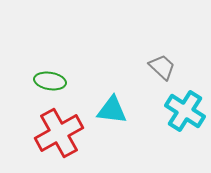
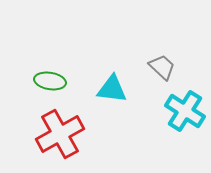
cyan triangle: moved 21 px up
red cross: moved 1 px right, 1 px down
